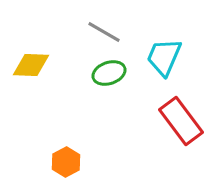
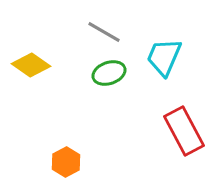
yellow diamond: rotated 33 degrees clockwise
red rectangle: moved 3 px right, 10 px down; rotated 9 degrees clockwise
